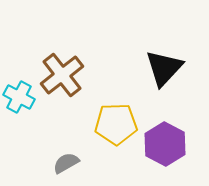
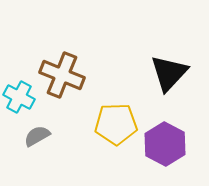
black triangle: moved 5 px right, 5 px down
brown cross: rotated 30 degrees counterclockwise
gray semicircle: moved 29 px left, 27 px up
